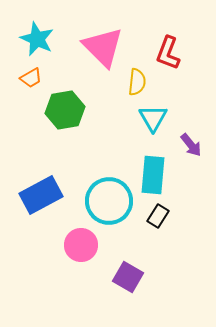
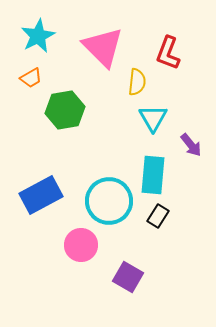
cyan star: moved 1 px right, 3 px up; rotated 20 degrees clockwise
